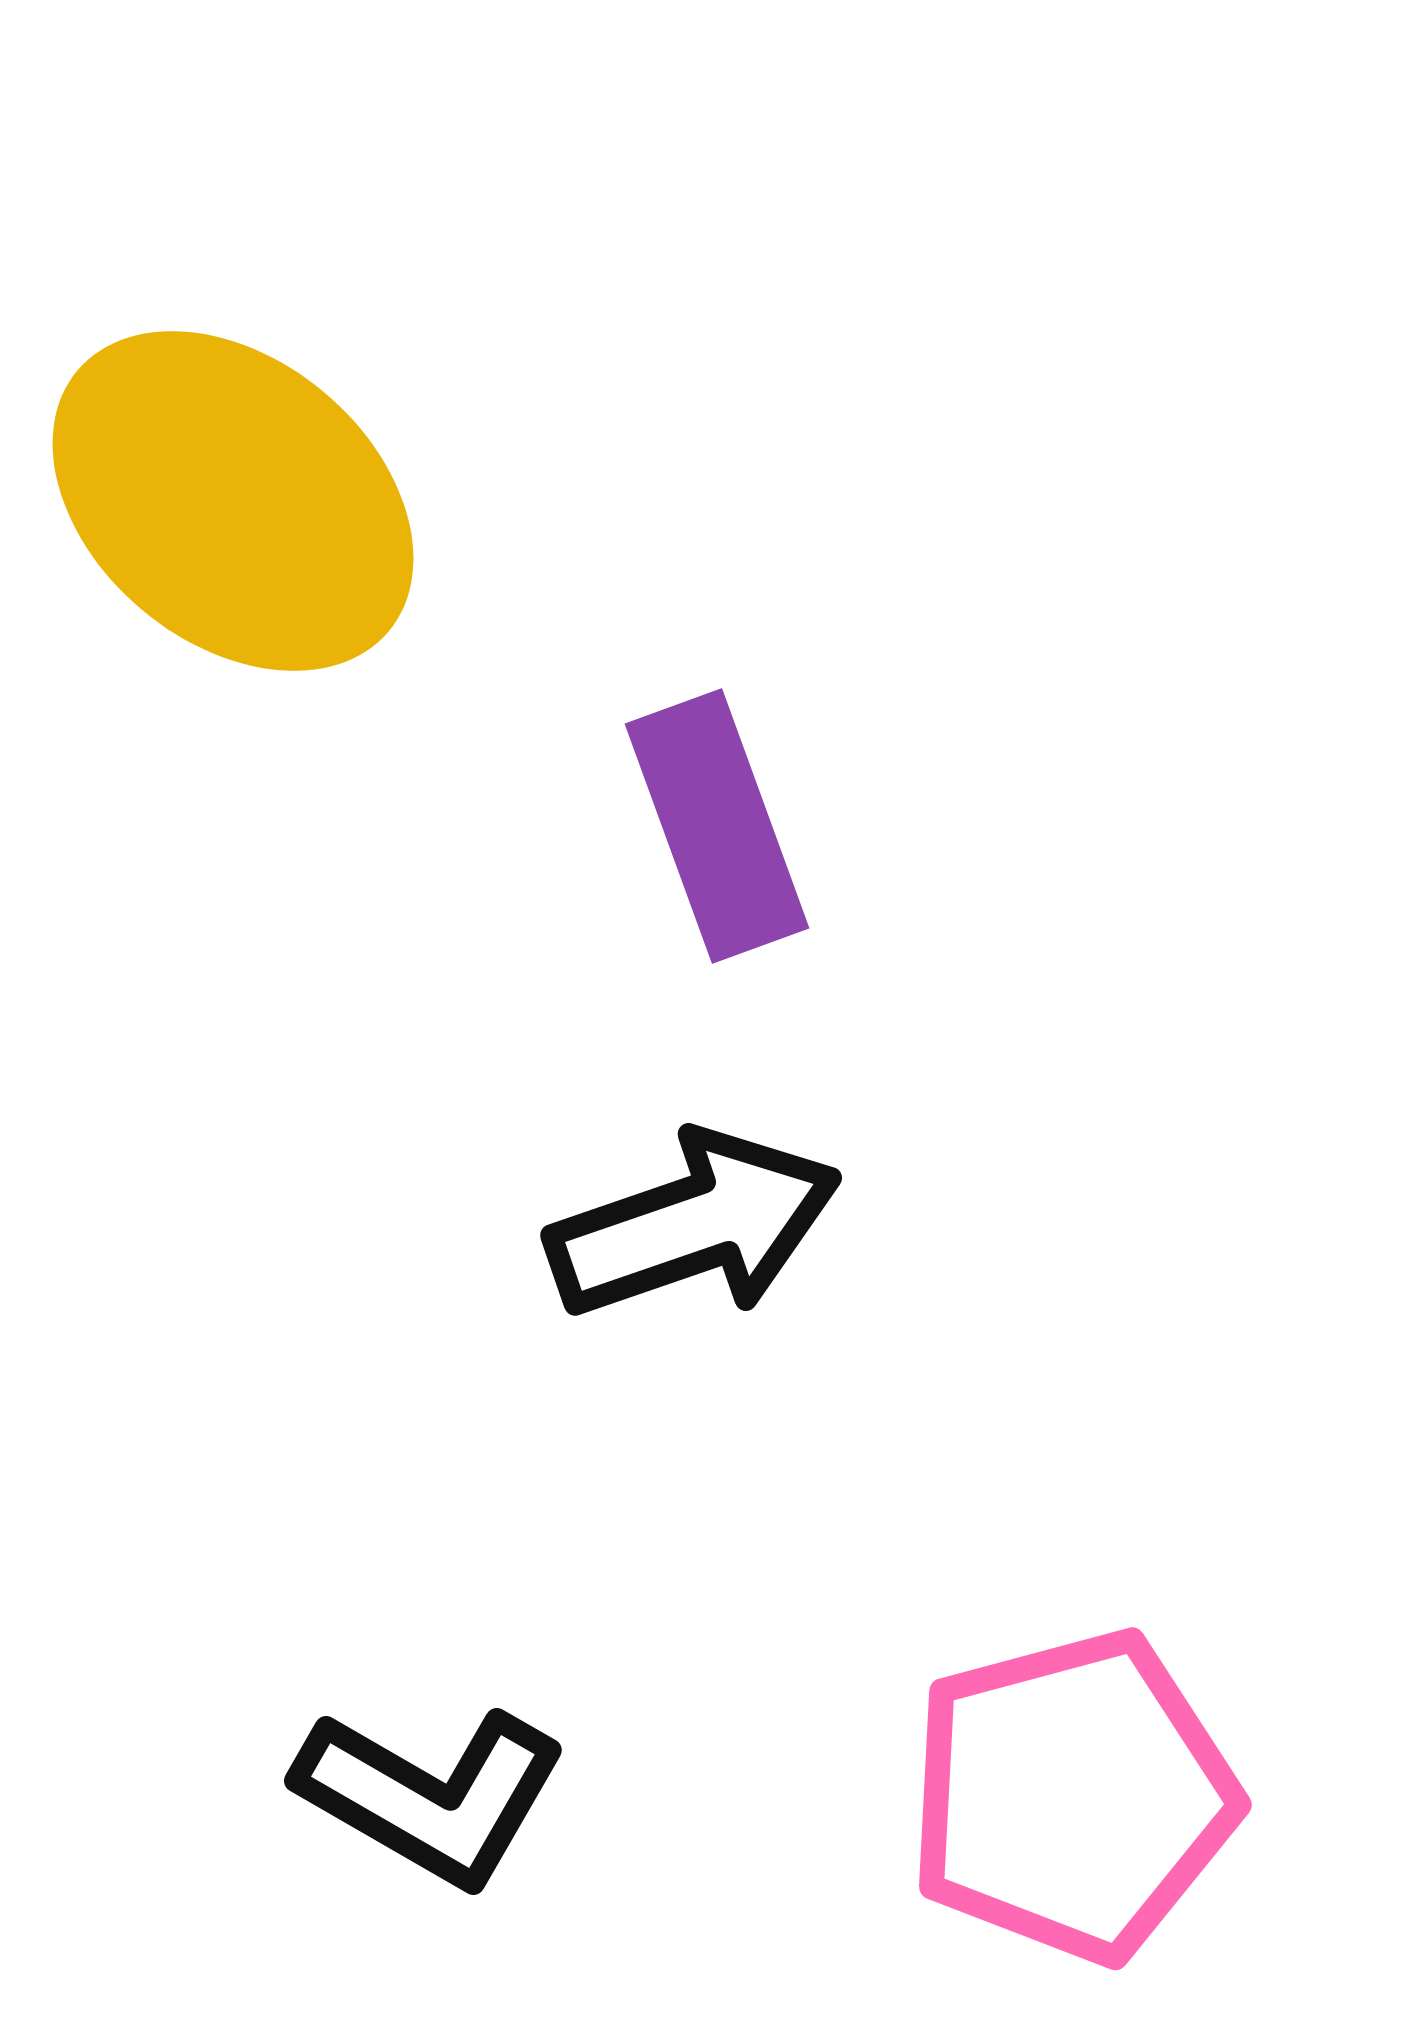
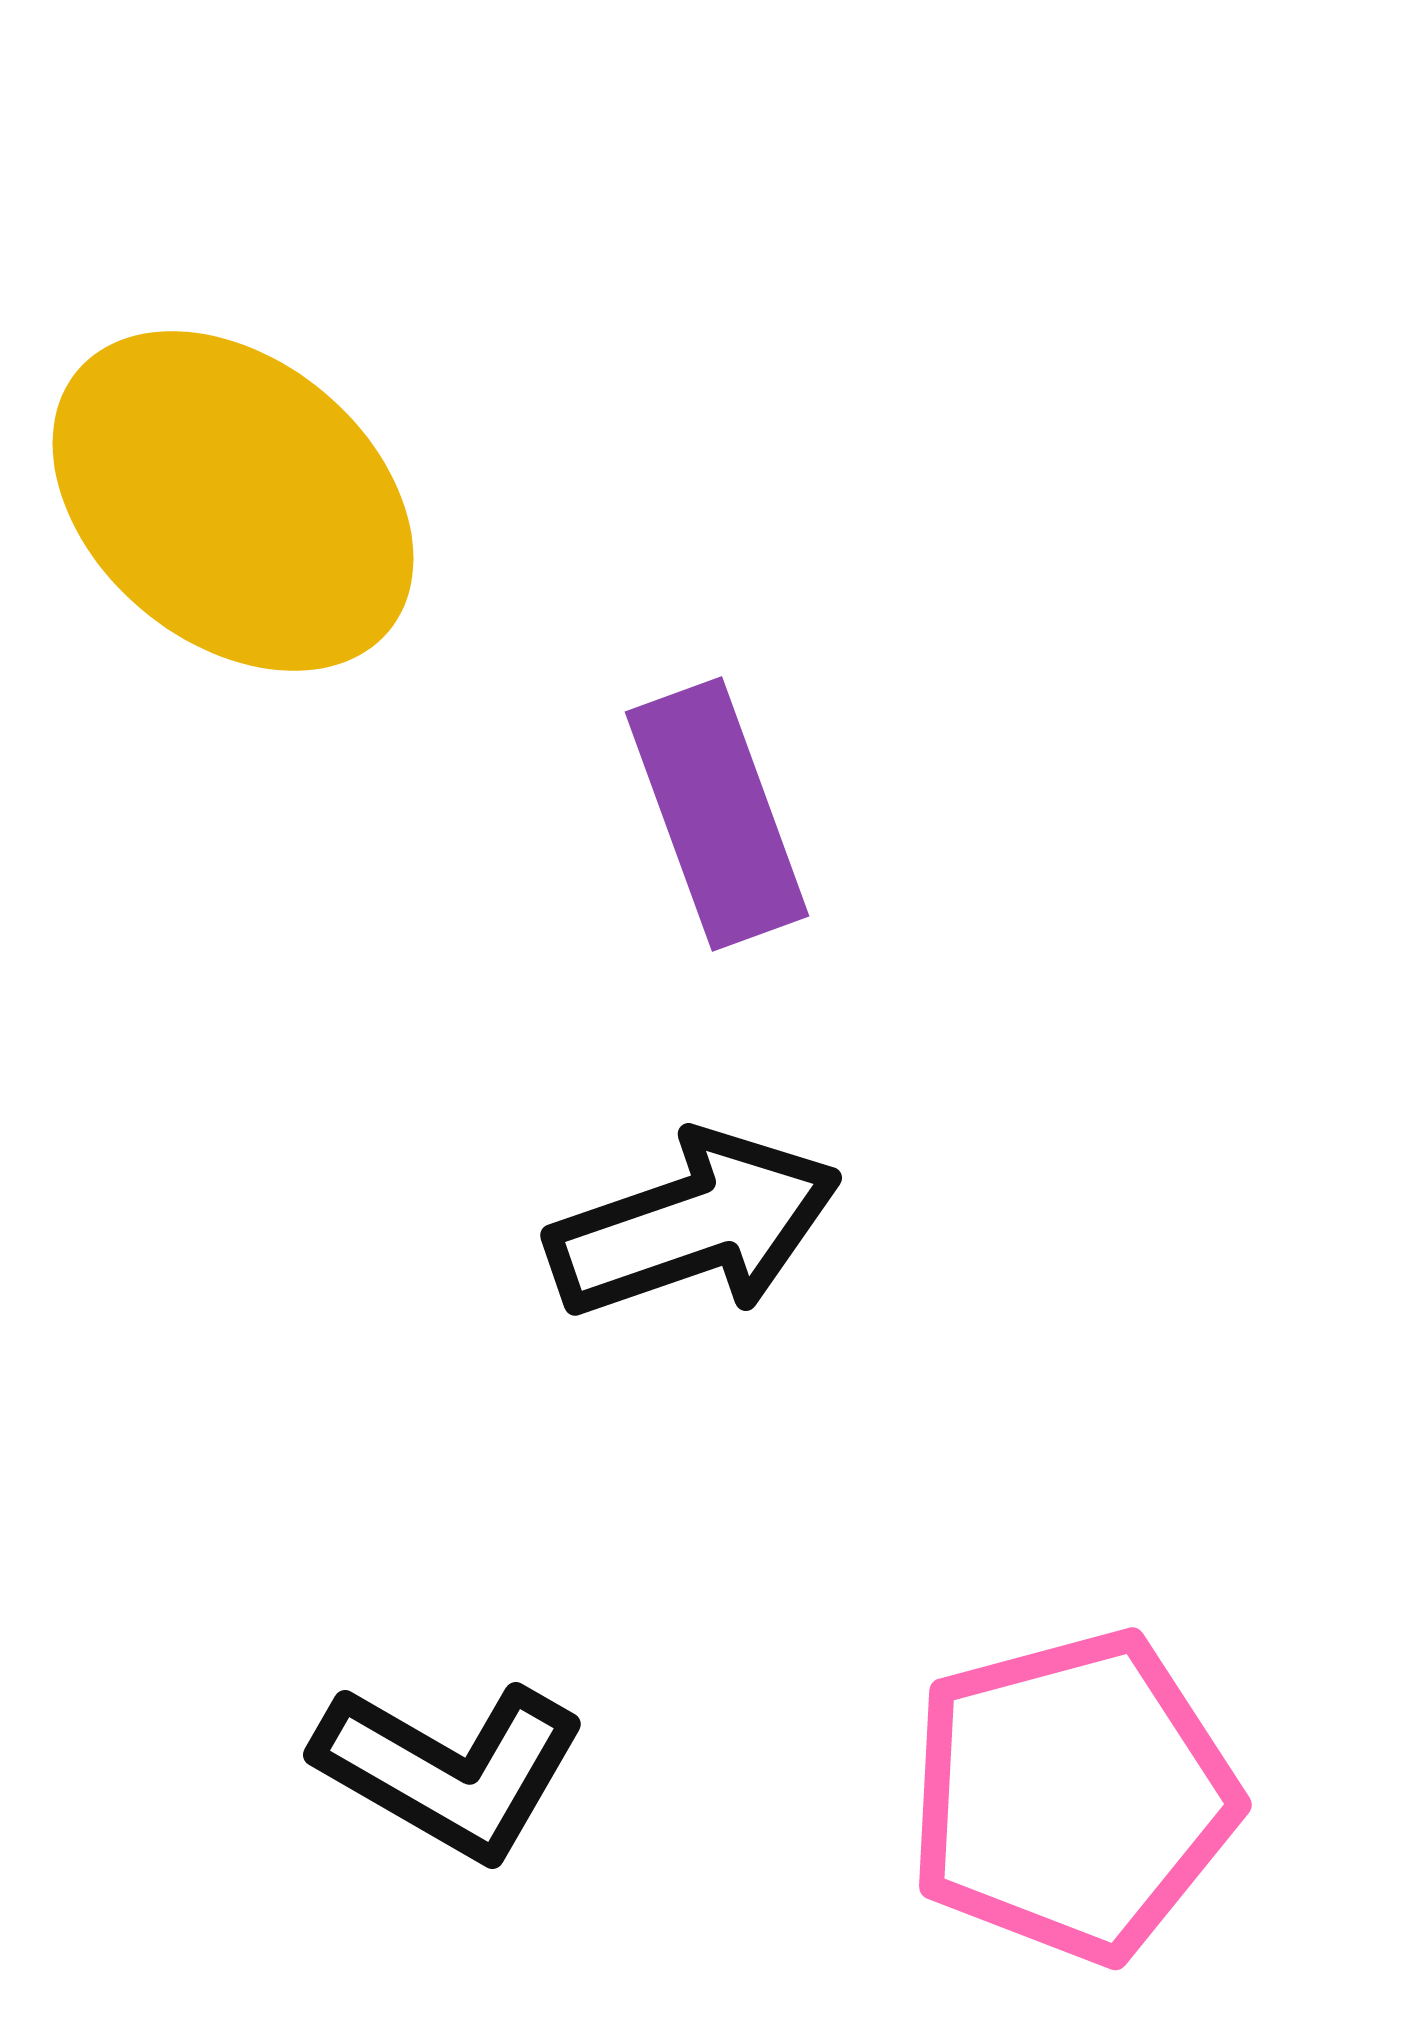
purple rectangle: moved 12 px up
black L-shape: moved 19 px right, 26 px up
